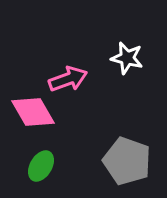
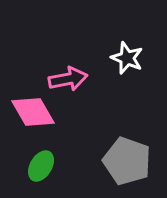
white star: rotated 8 degrees clockwise
pink arrow: rotated 9 degrees clockwise
